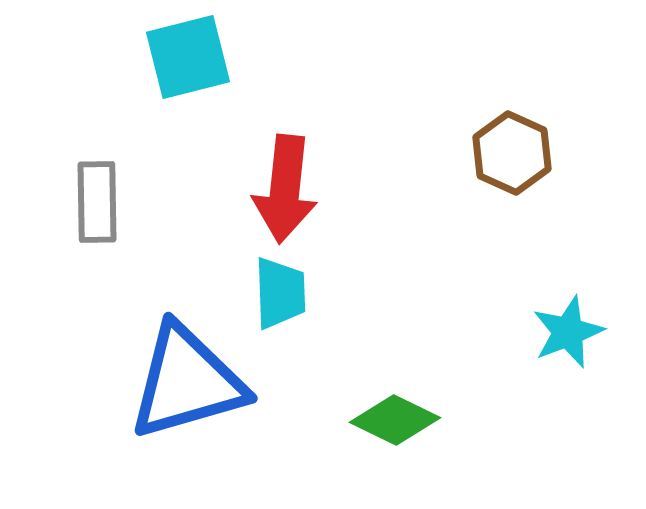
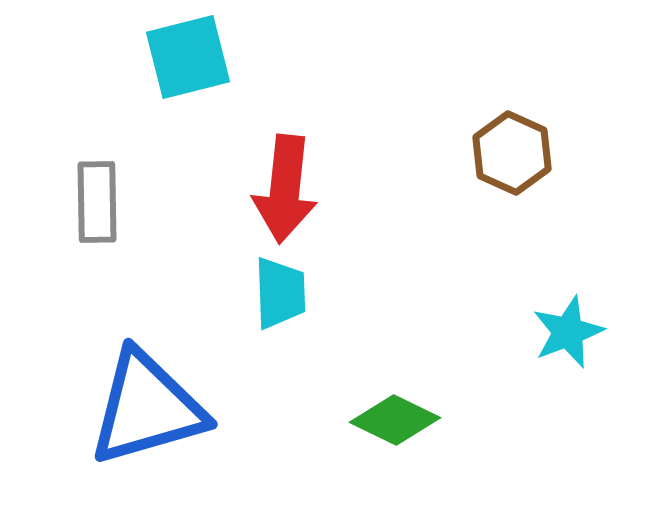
blue triangle: moved 40 px left, 26 px down
